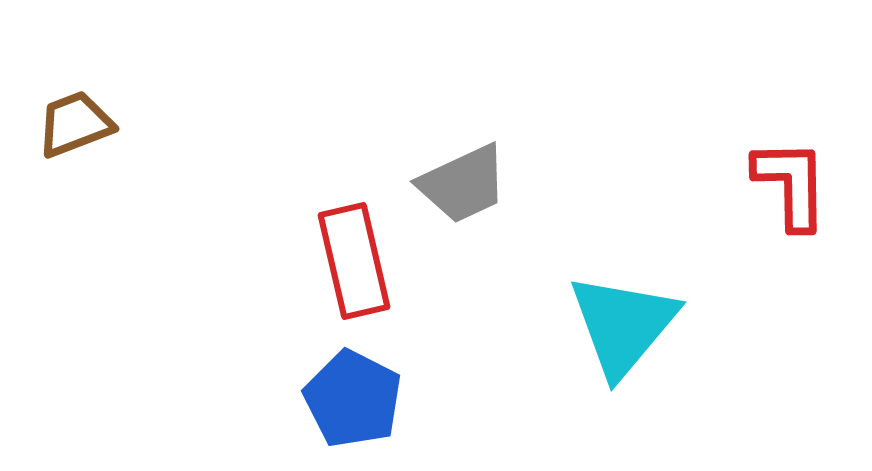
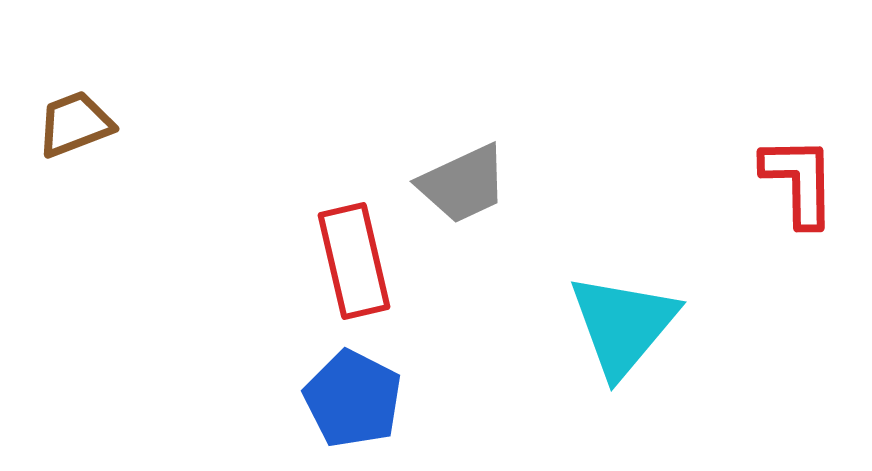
red L-shape: moved 8 px right, 3 px up
